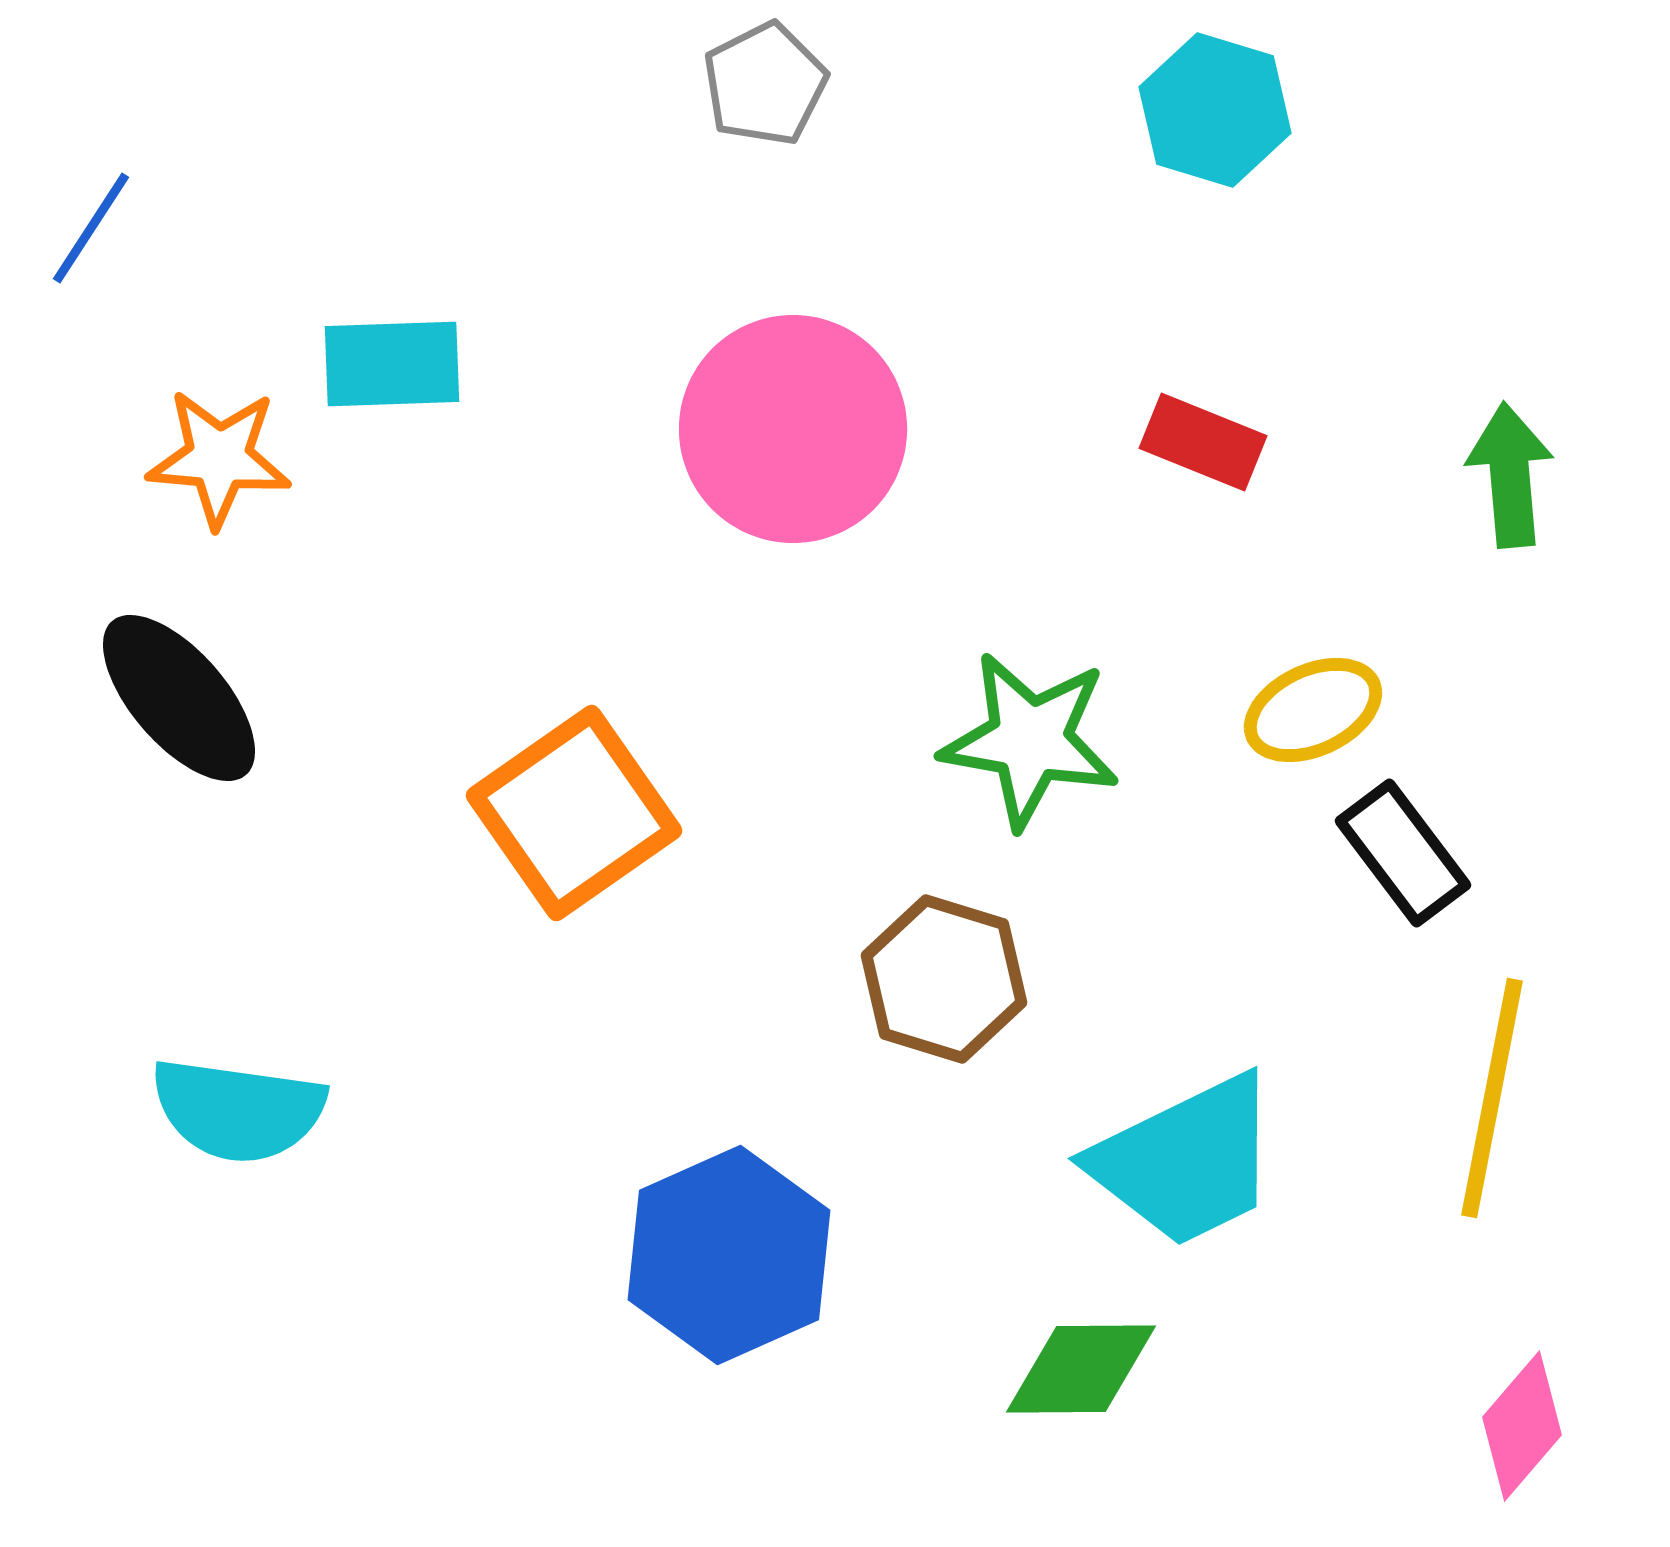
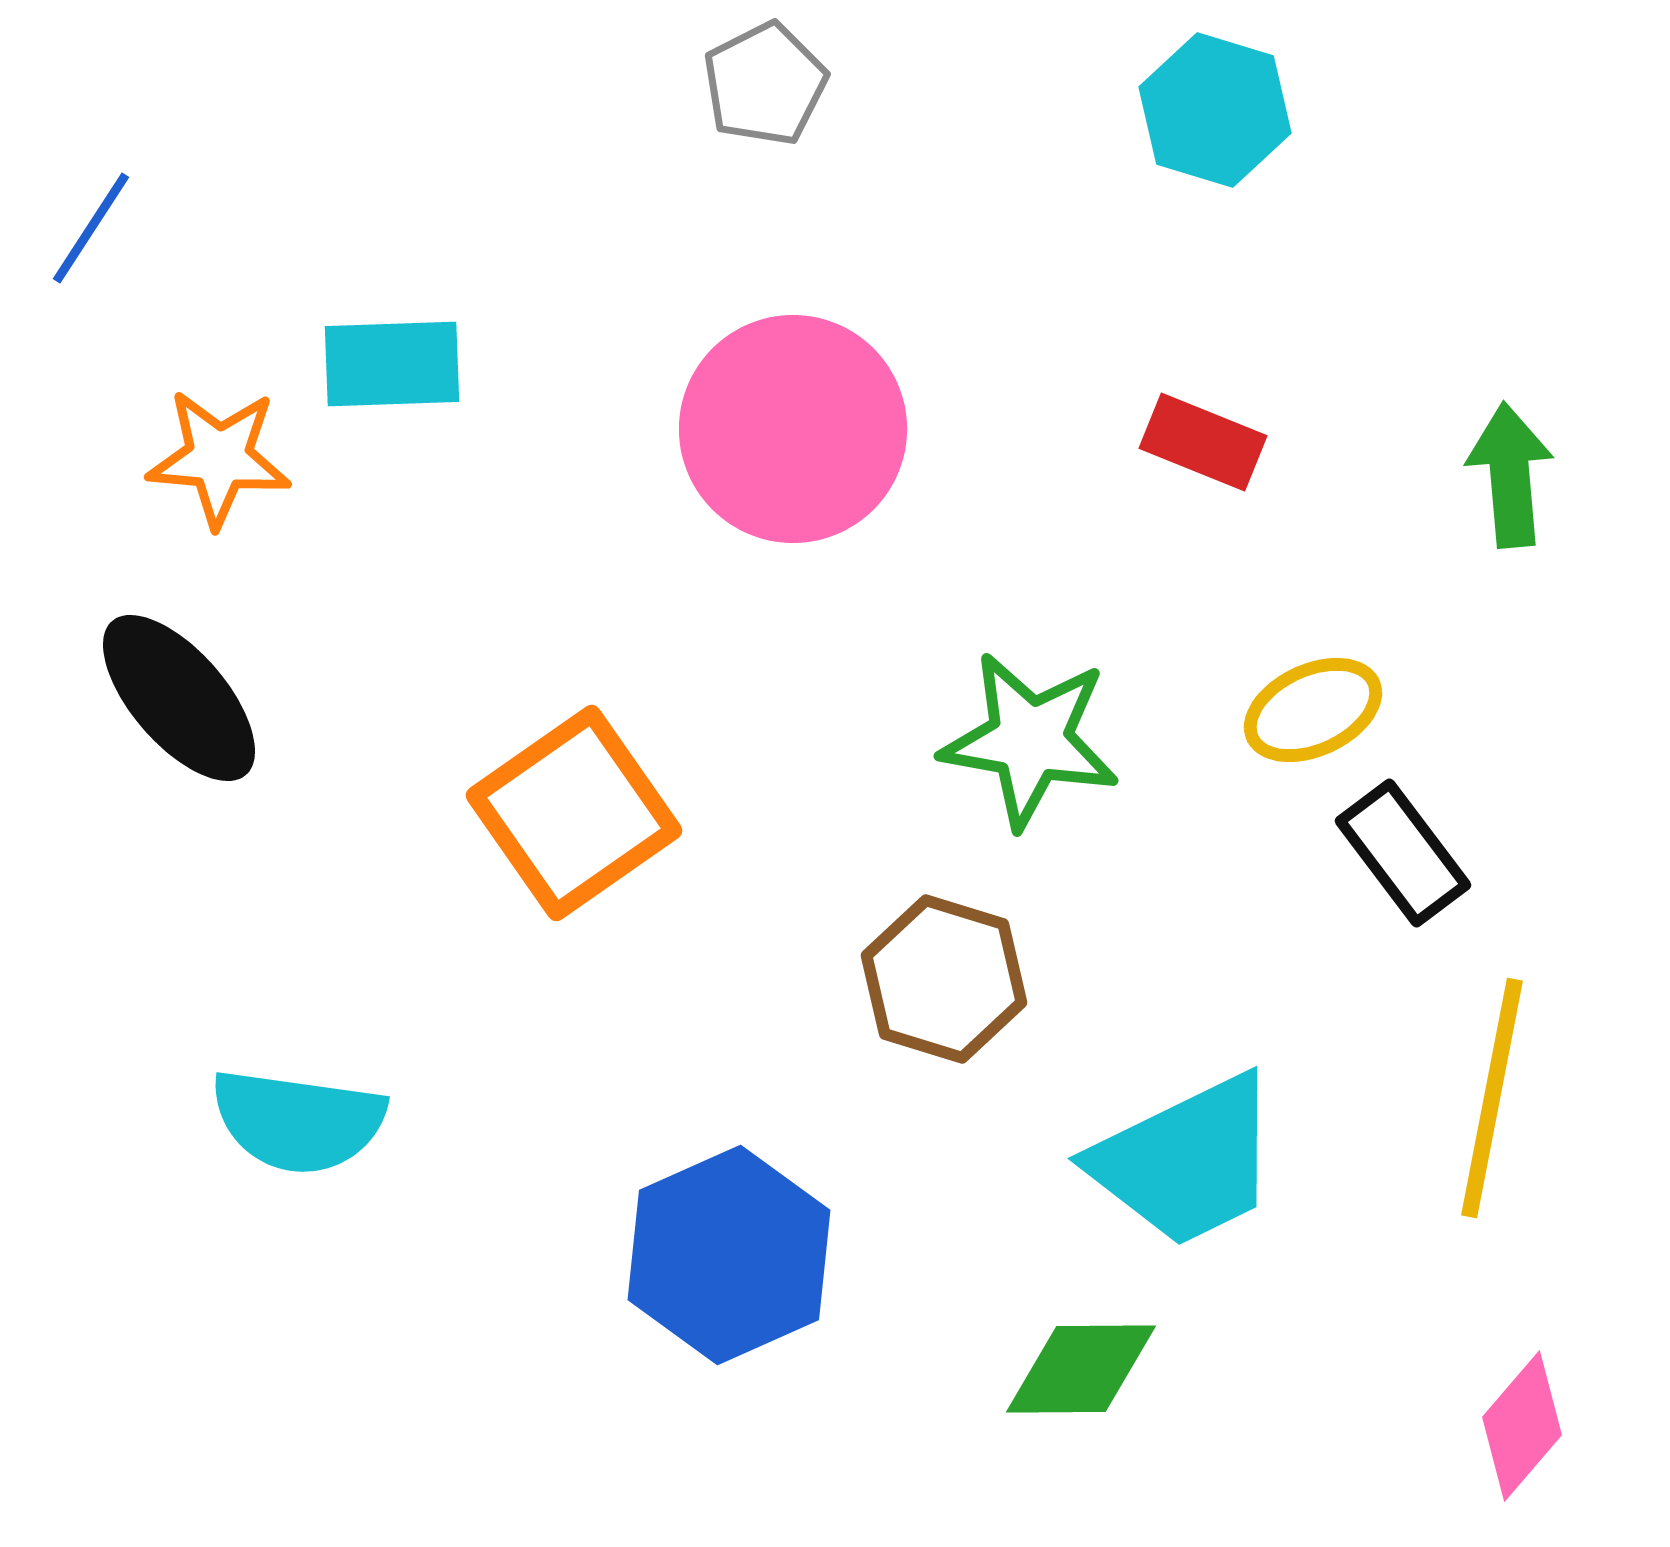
cyan semicircle: moved 60 px right, 11 px down
